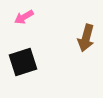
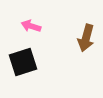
pink arrow: moved 7 px right, 9 px down; rotated 48 degrees clockwise
